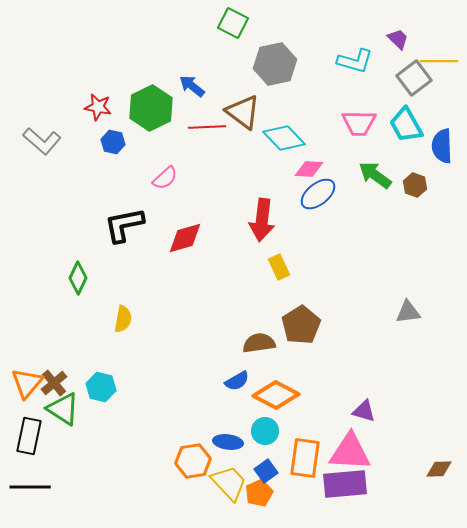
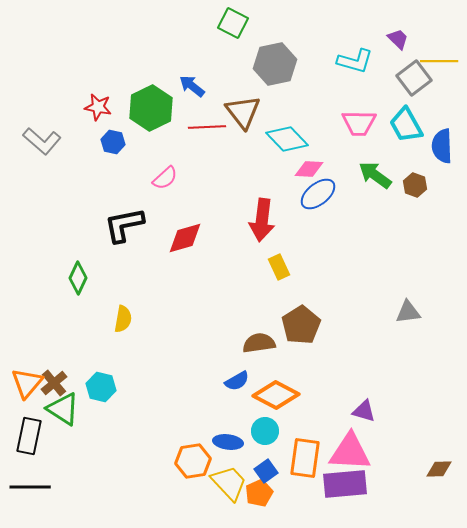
brown triangle at (243, 112): rotated 15 degrees clockwise
cyan diamond at (284, 138): moved 3 px right, 1 px down
